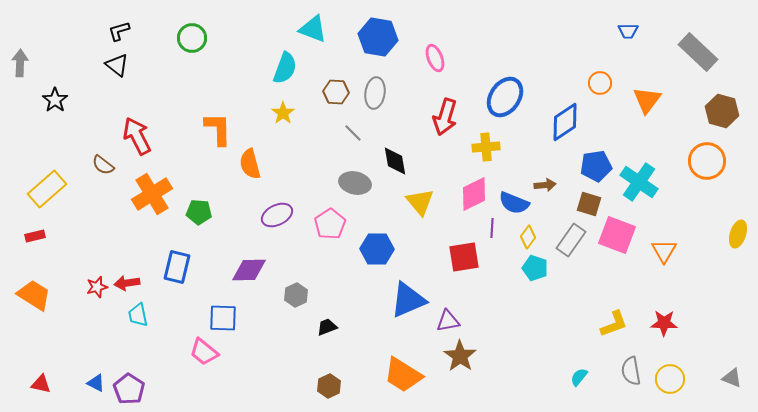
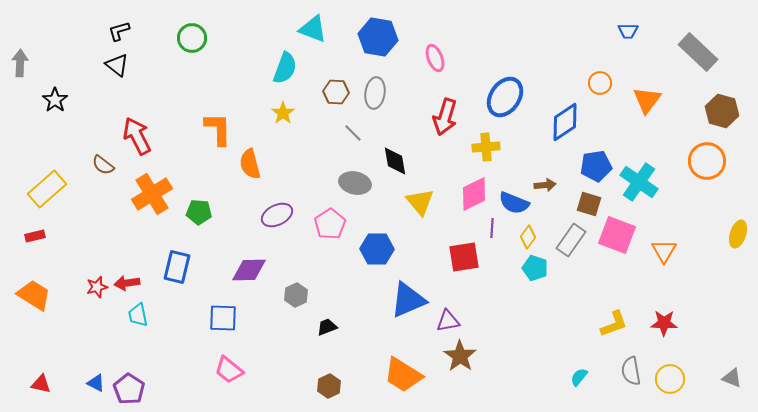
pink trapezoid at (204, 352): moved 25 px right, 18 px down
